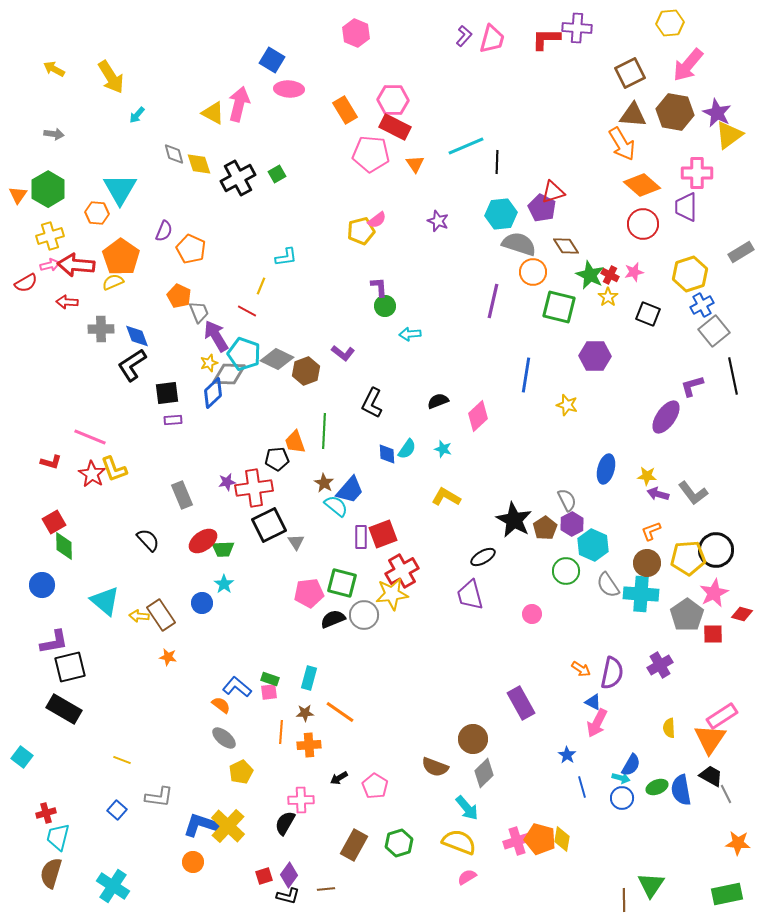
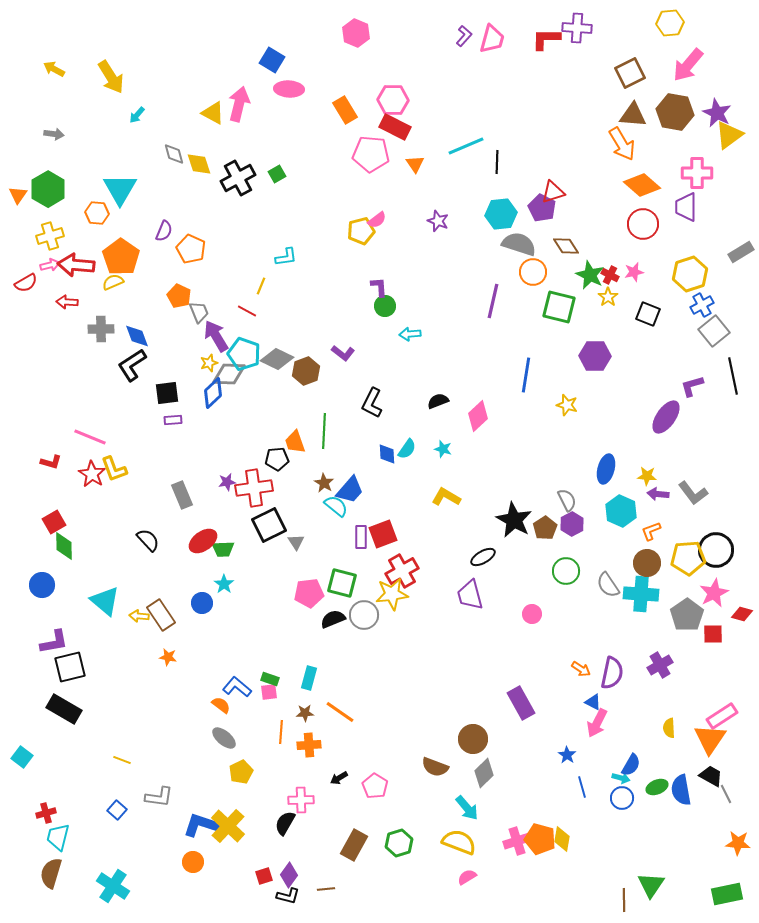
purple arrow at (658, 494): rotated 10 degrees counterclockwise
cyan hexagon at (593, 545): moved 28 px right, 34 px up
